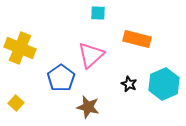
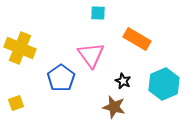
orange rectangle: rotated 16 degrees clockwise
pink triangle: rotated 24 degrees counterclockwise
black star: moved 6 px left, 3 px up
yellow square: rotated 28 degrees clockwise
brown star: moved 26 px right
